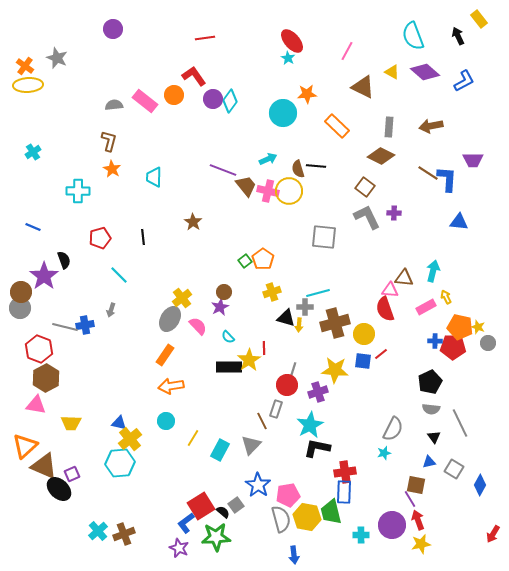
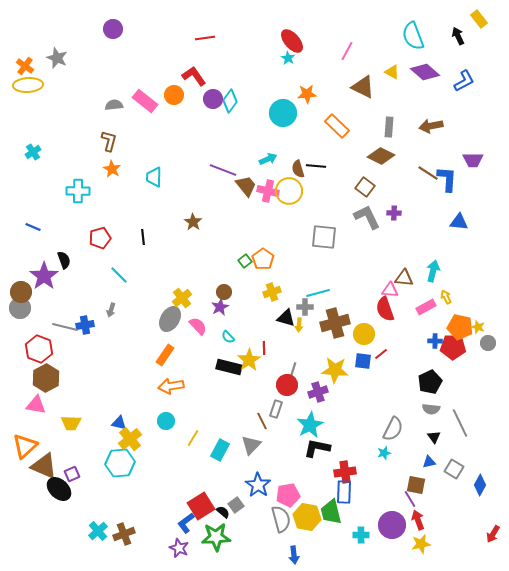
black rectangle at (229, 367): rotated 15 degrees clockwise
